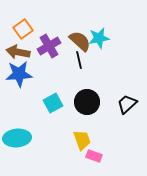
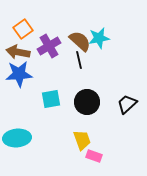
cyan square: moved 2 px left, 4 px up; rotated 18 degrees clockwise
